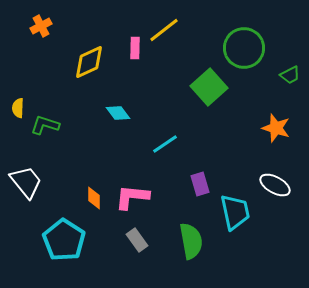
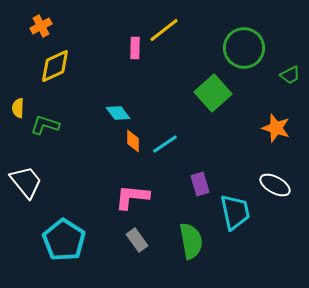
yellow diamond: moved 34 px left, 4 px down
green square: moved 4 px right, 6 px down
orange diamond: moved 39 px right, 57 px up
